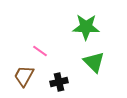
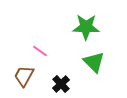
black cross: moved 2 px right, 2 px down; rotated 30 degrees counterclockwise
